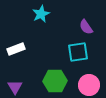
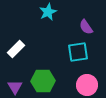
cyan star: moved 7 px right, 2 px up
white rectangle: rotated 24 degrees counterclockwise
green hexagon: moved 12 px left
pink circle: moved 2 px left
